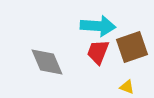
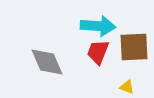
brown square: moved 2 px right; rotated 16 degrees clockwise
